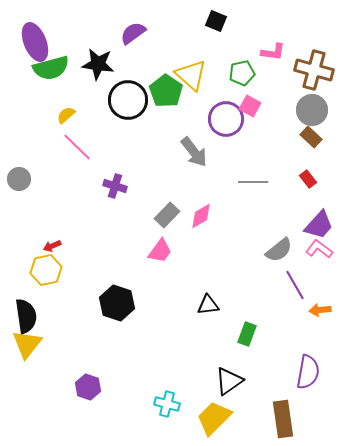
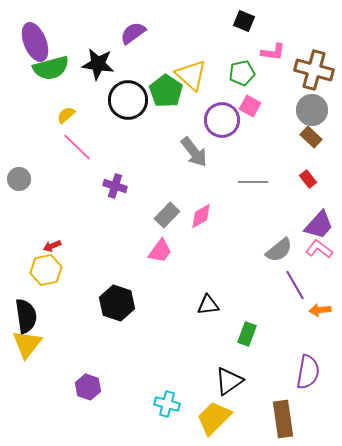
black square at (216, 21): moved 28 px right
purple circle at (226, 119): moved 4 px left, 1 px down
